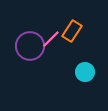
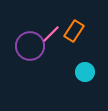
orange rectangle: moved 2 px right
pink line: moved 5 px up
